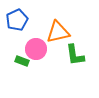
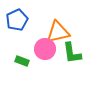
pink circle: moved 9 px right
green L-shape: moved 3 px left, 2 px up
